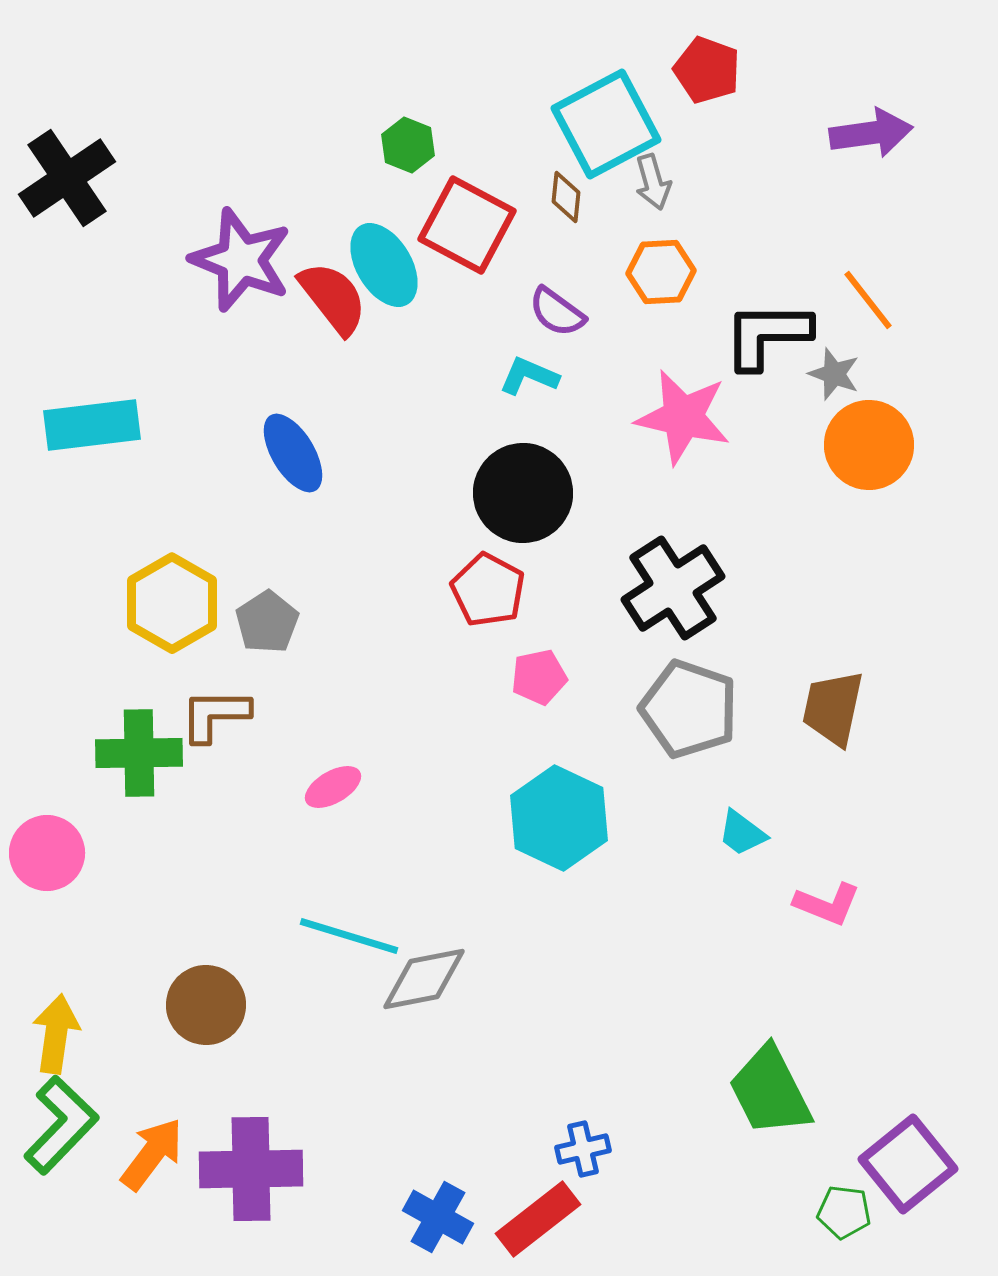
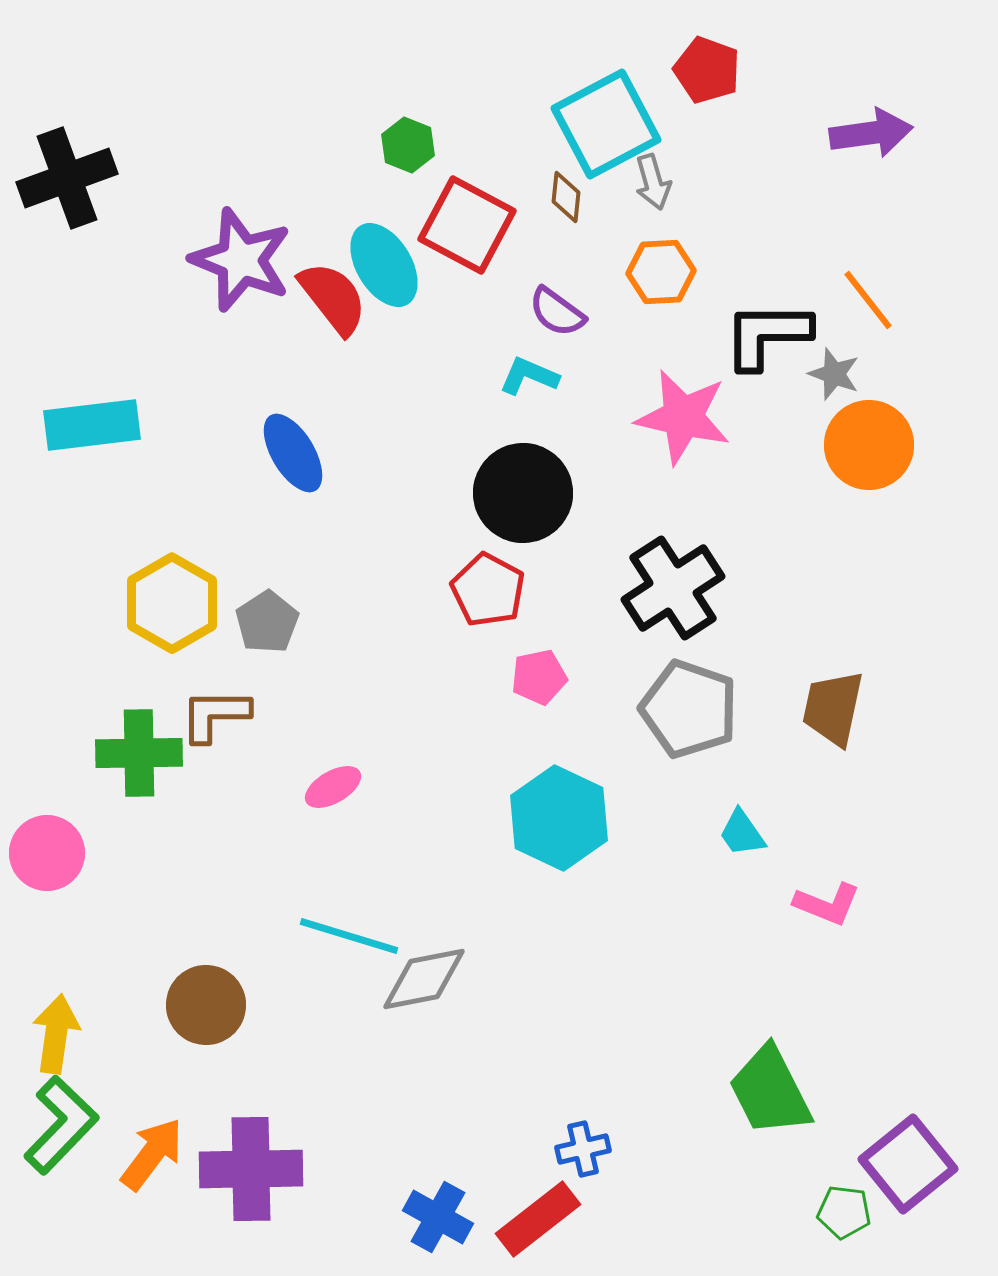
black cross at (67, 178): rotated 14 degrees clockwise
cyan trapezoid at (742, 833): rotated 18 degrees clockwise
